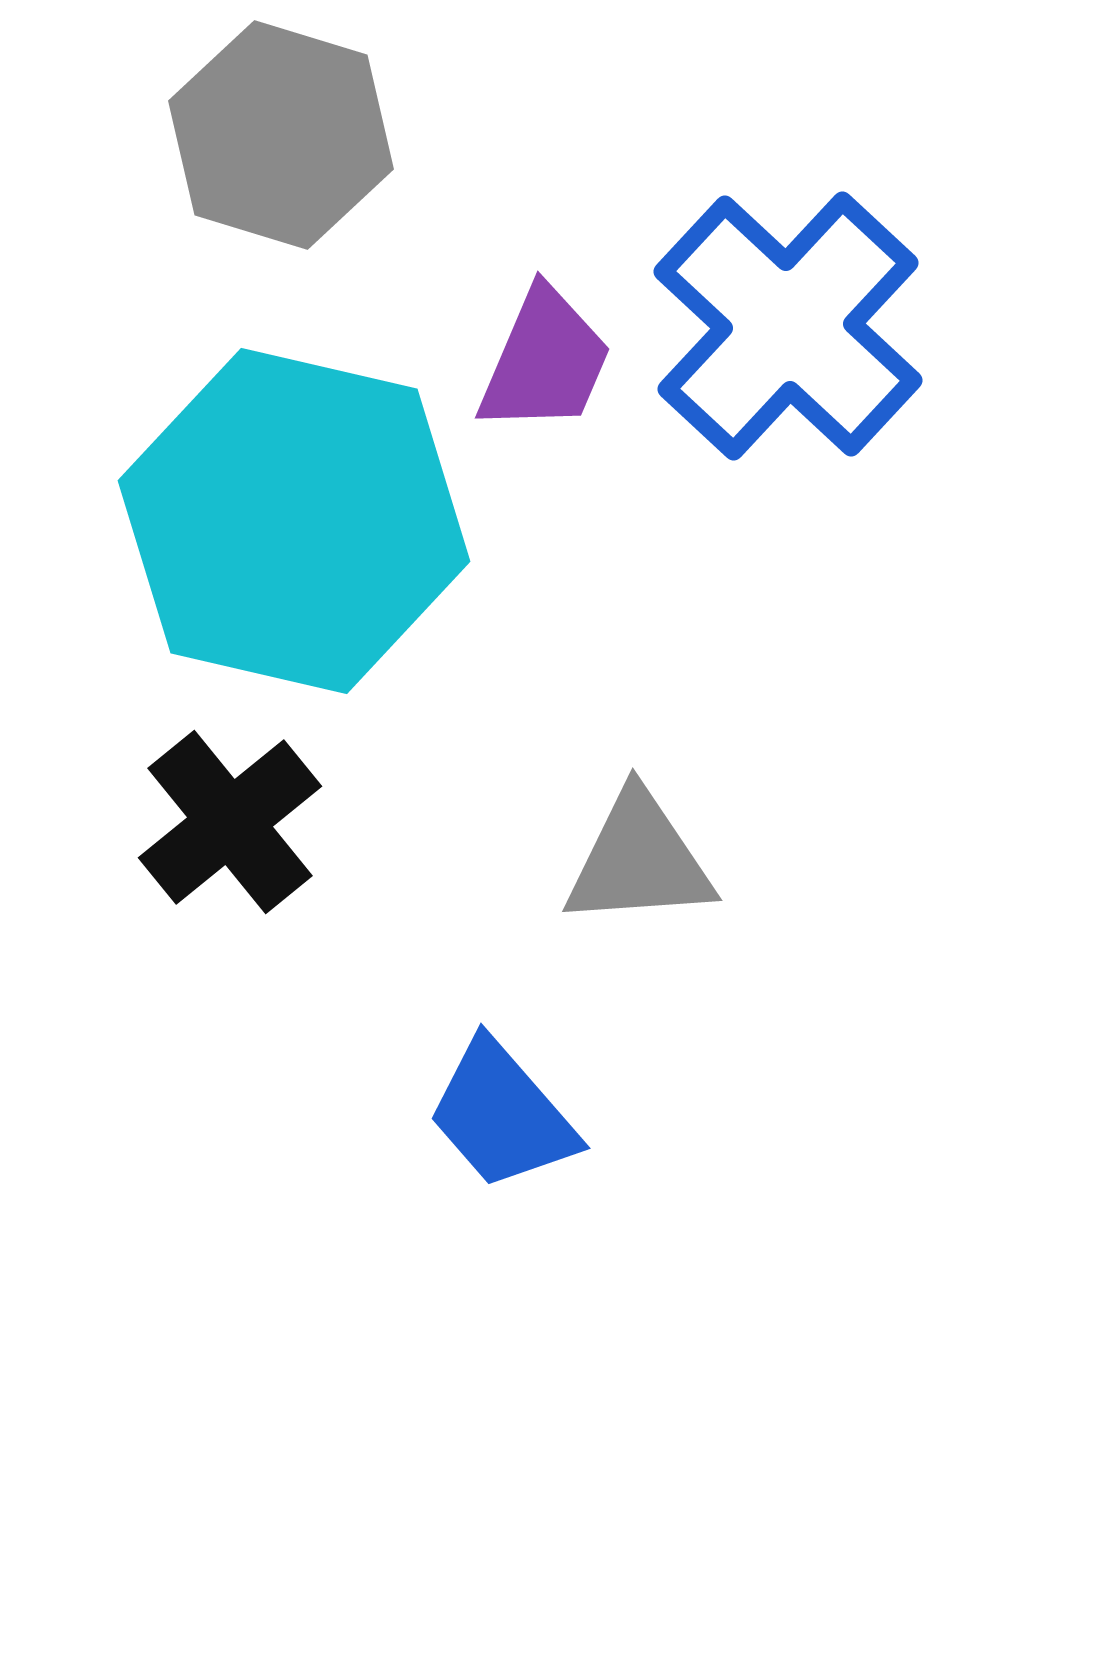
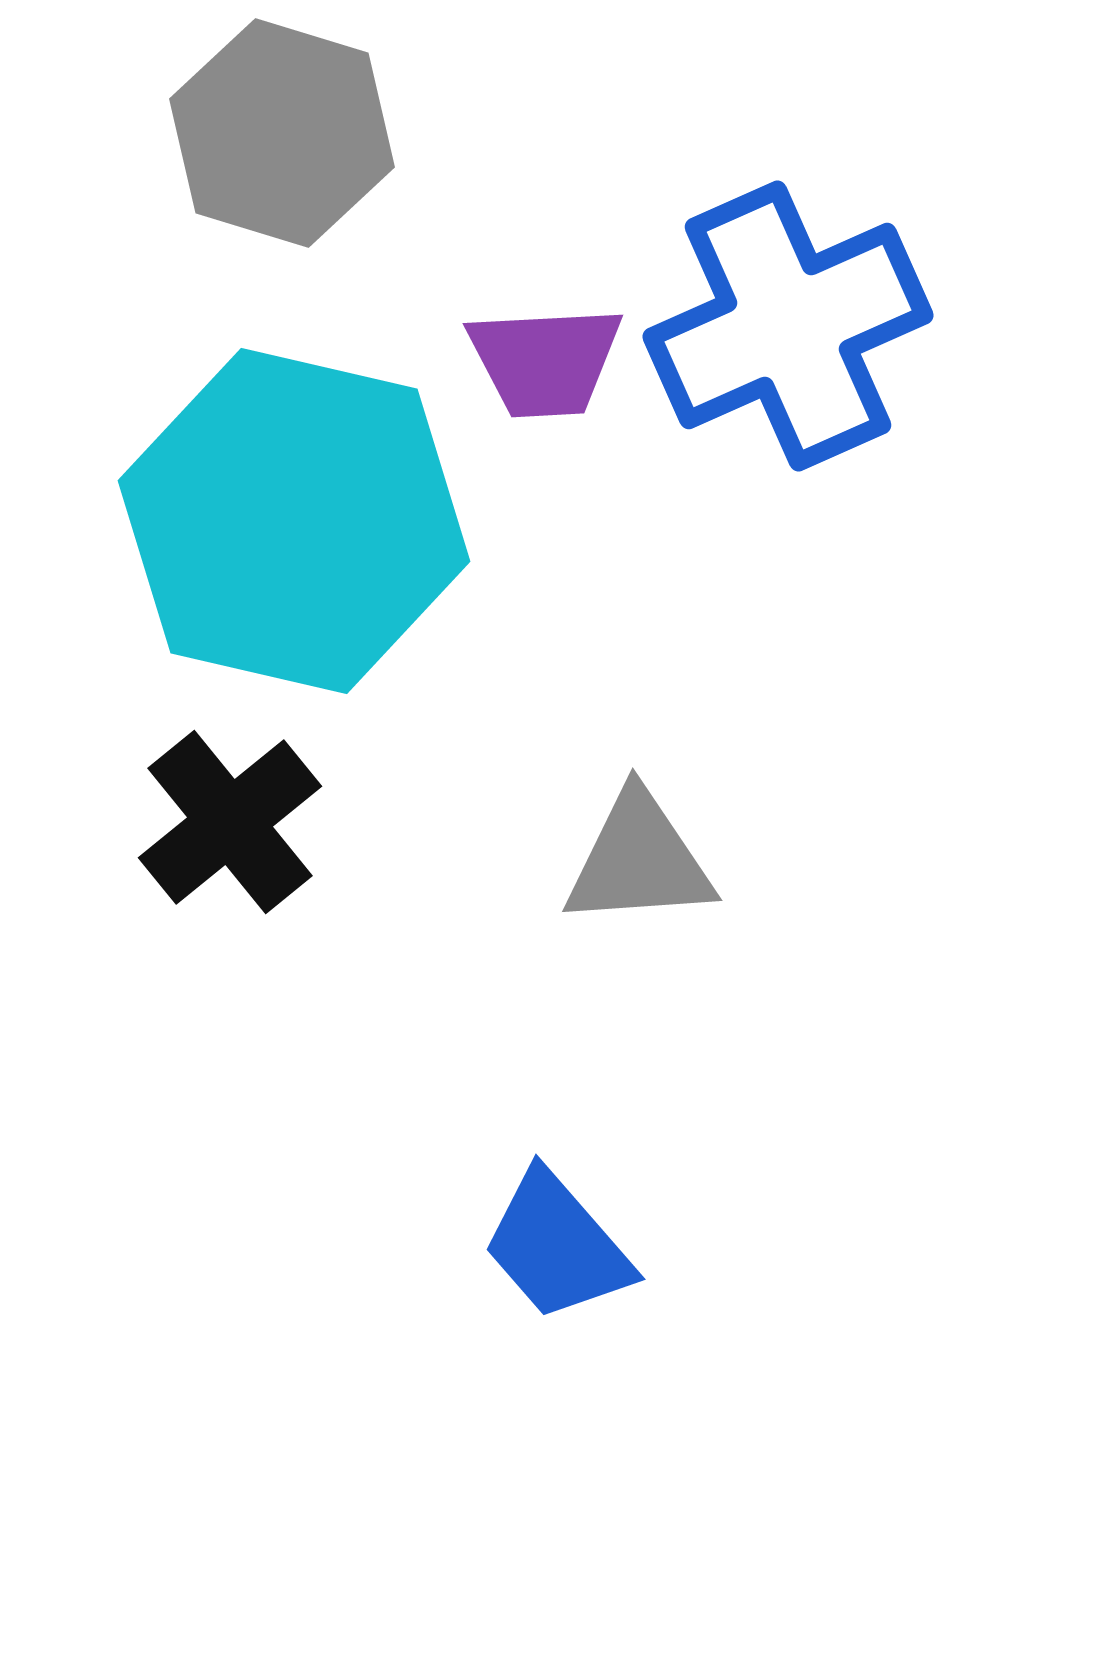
gray hexagon: moved 1 px right, 2 px up
blue cross: rotated 23 degrees clockwise
purple trapezoid: rotated 64 degrees clockwise
blue trapezoid: moved 55 px right, 131 px down
